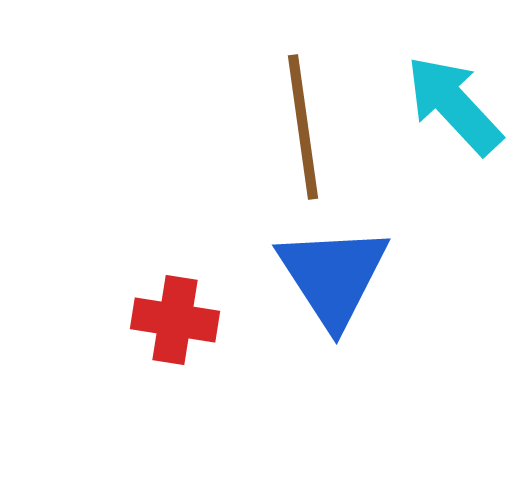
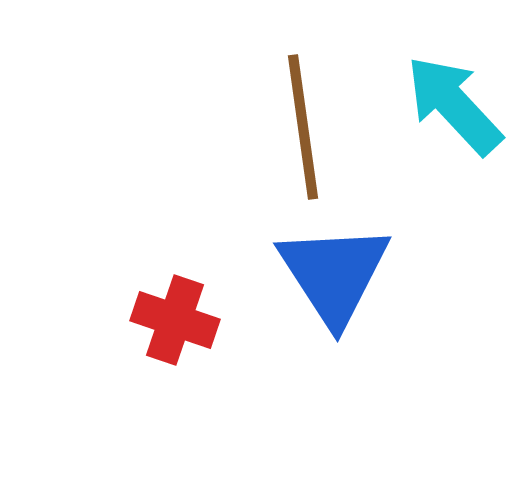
blue triangle: moved 1 px right, 2 px up
red cross: rotated 10 degrees clockwise
